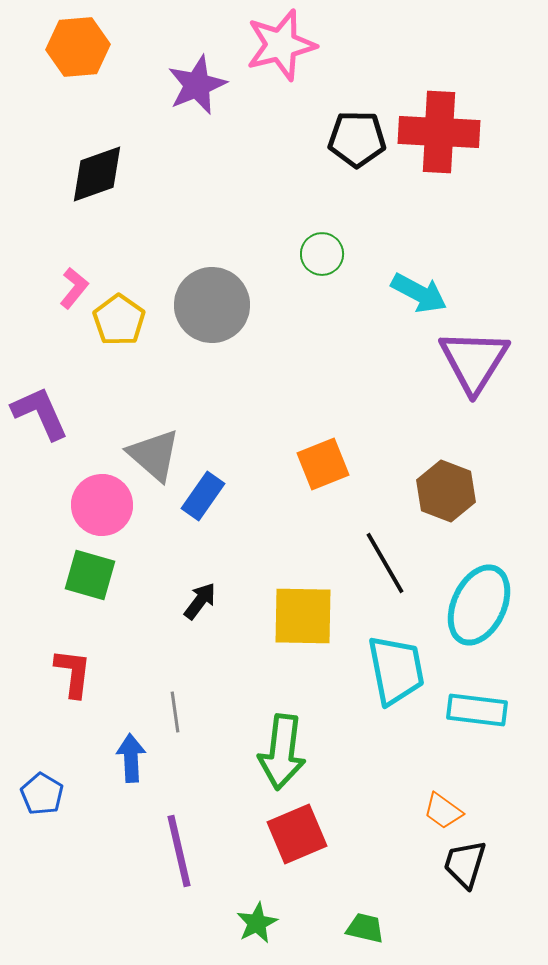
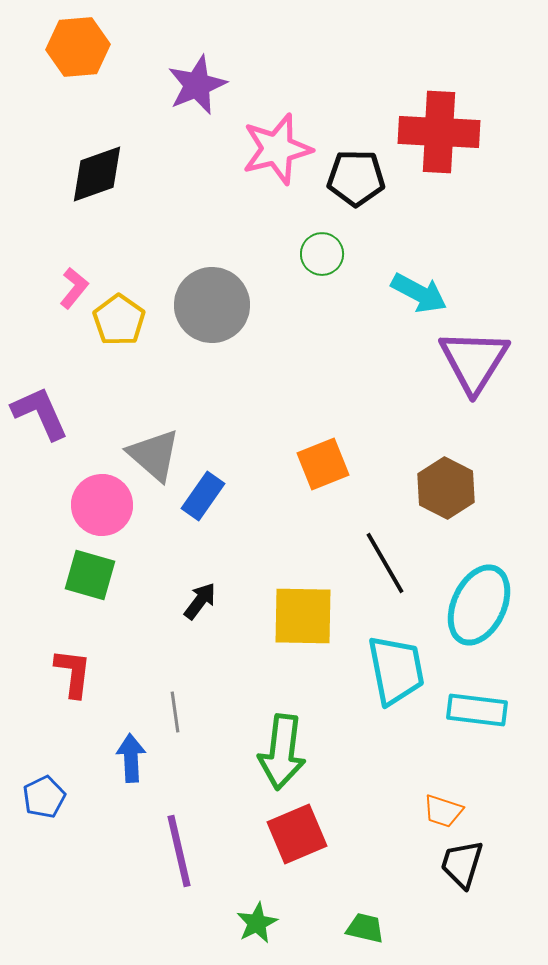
pink star: moved 4 px left, 104 px down
black pentagon: moved 1 px left, 39 px down
brown hexagon: moved 3 px up; rotated 6 degrees clockwise
blue pentagon: moved 2 px right, 3 px down; rotated 15 degrees clockwise
orange trapezoid: rotated 18 degrees counterclockwise
black trapezoid: moved 3 px left
